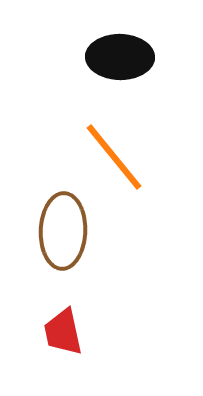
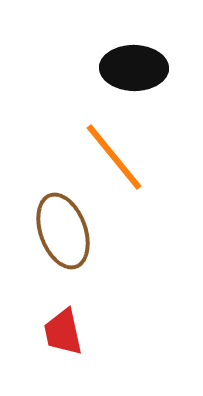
black ellipse: moved 14 px right, 11 px down
brown ellipse: rotated 22 degrees counterclockwise
